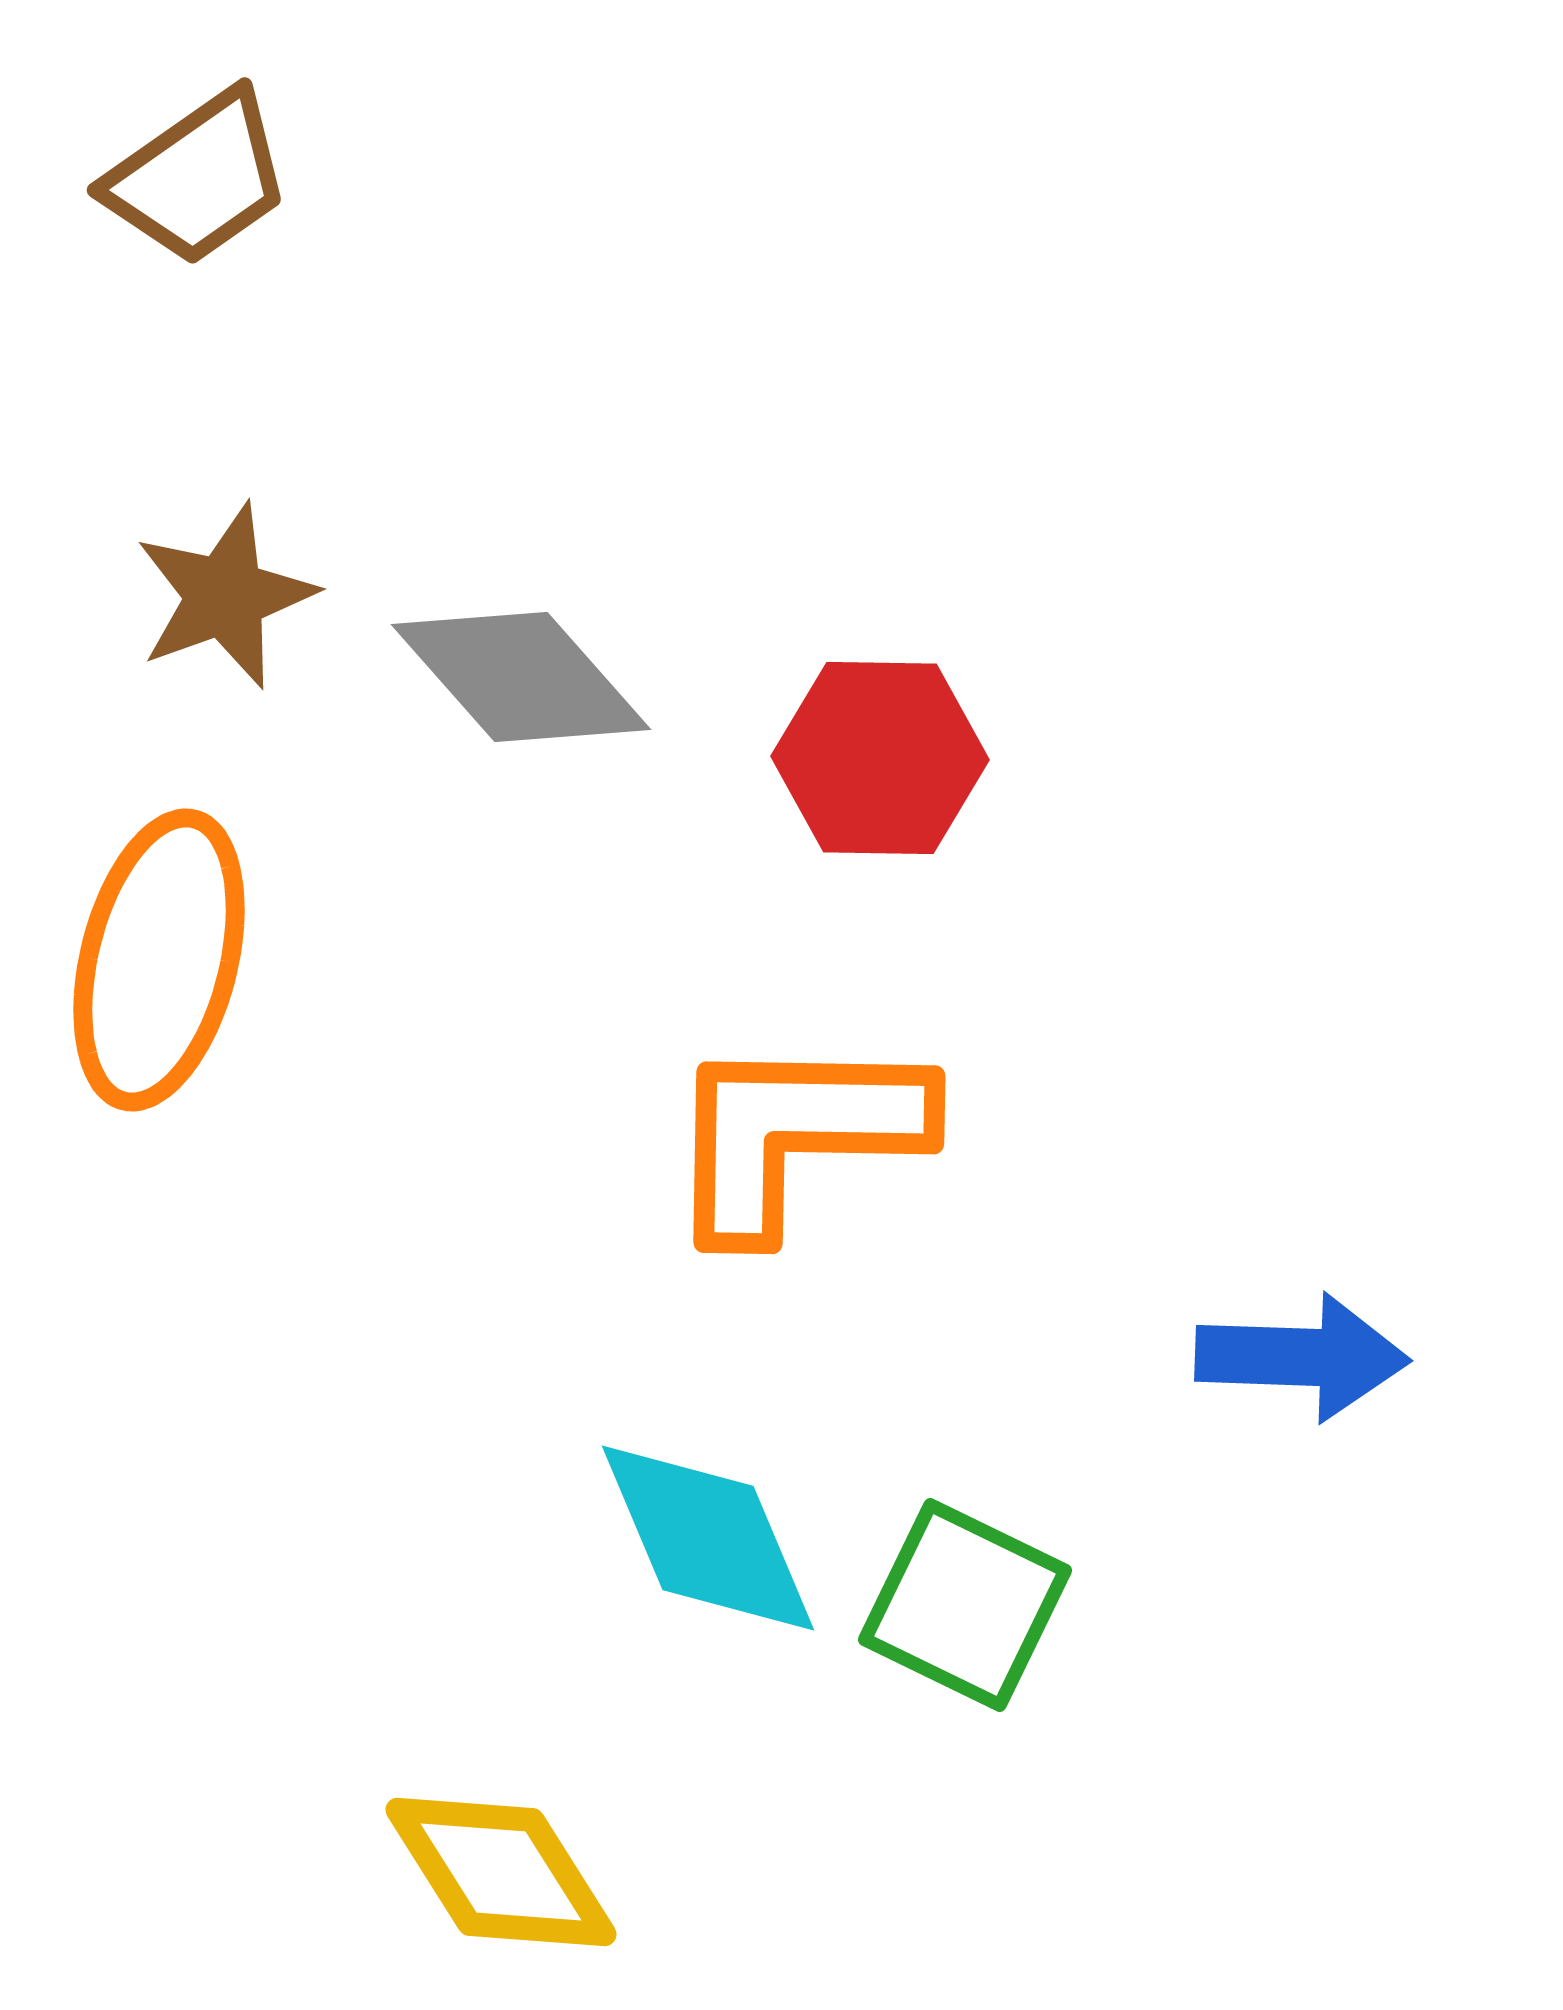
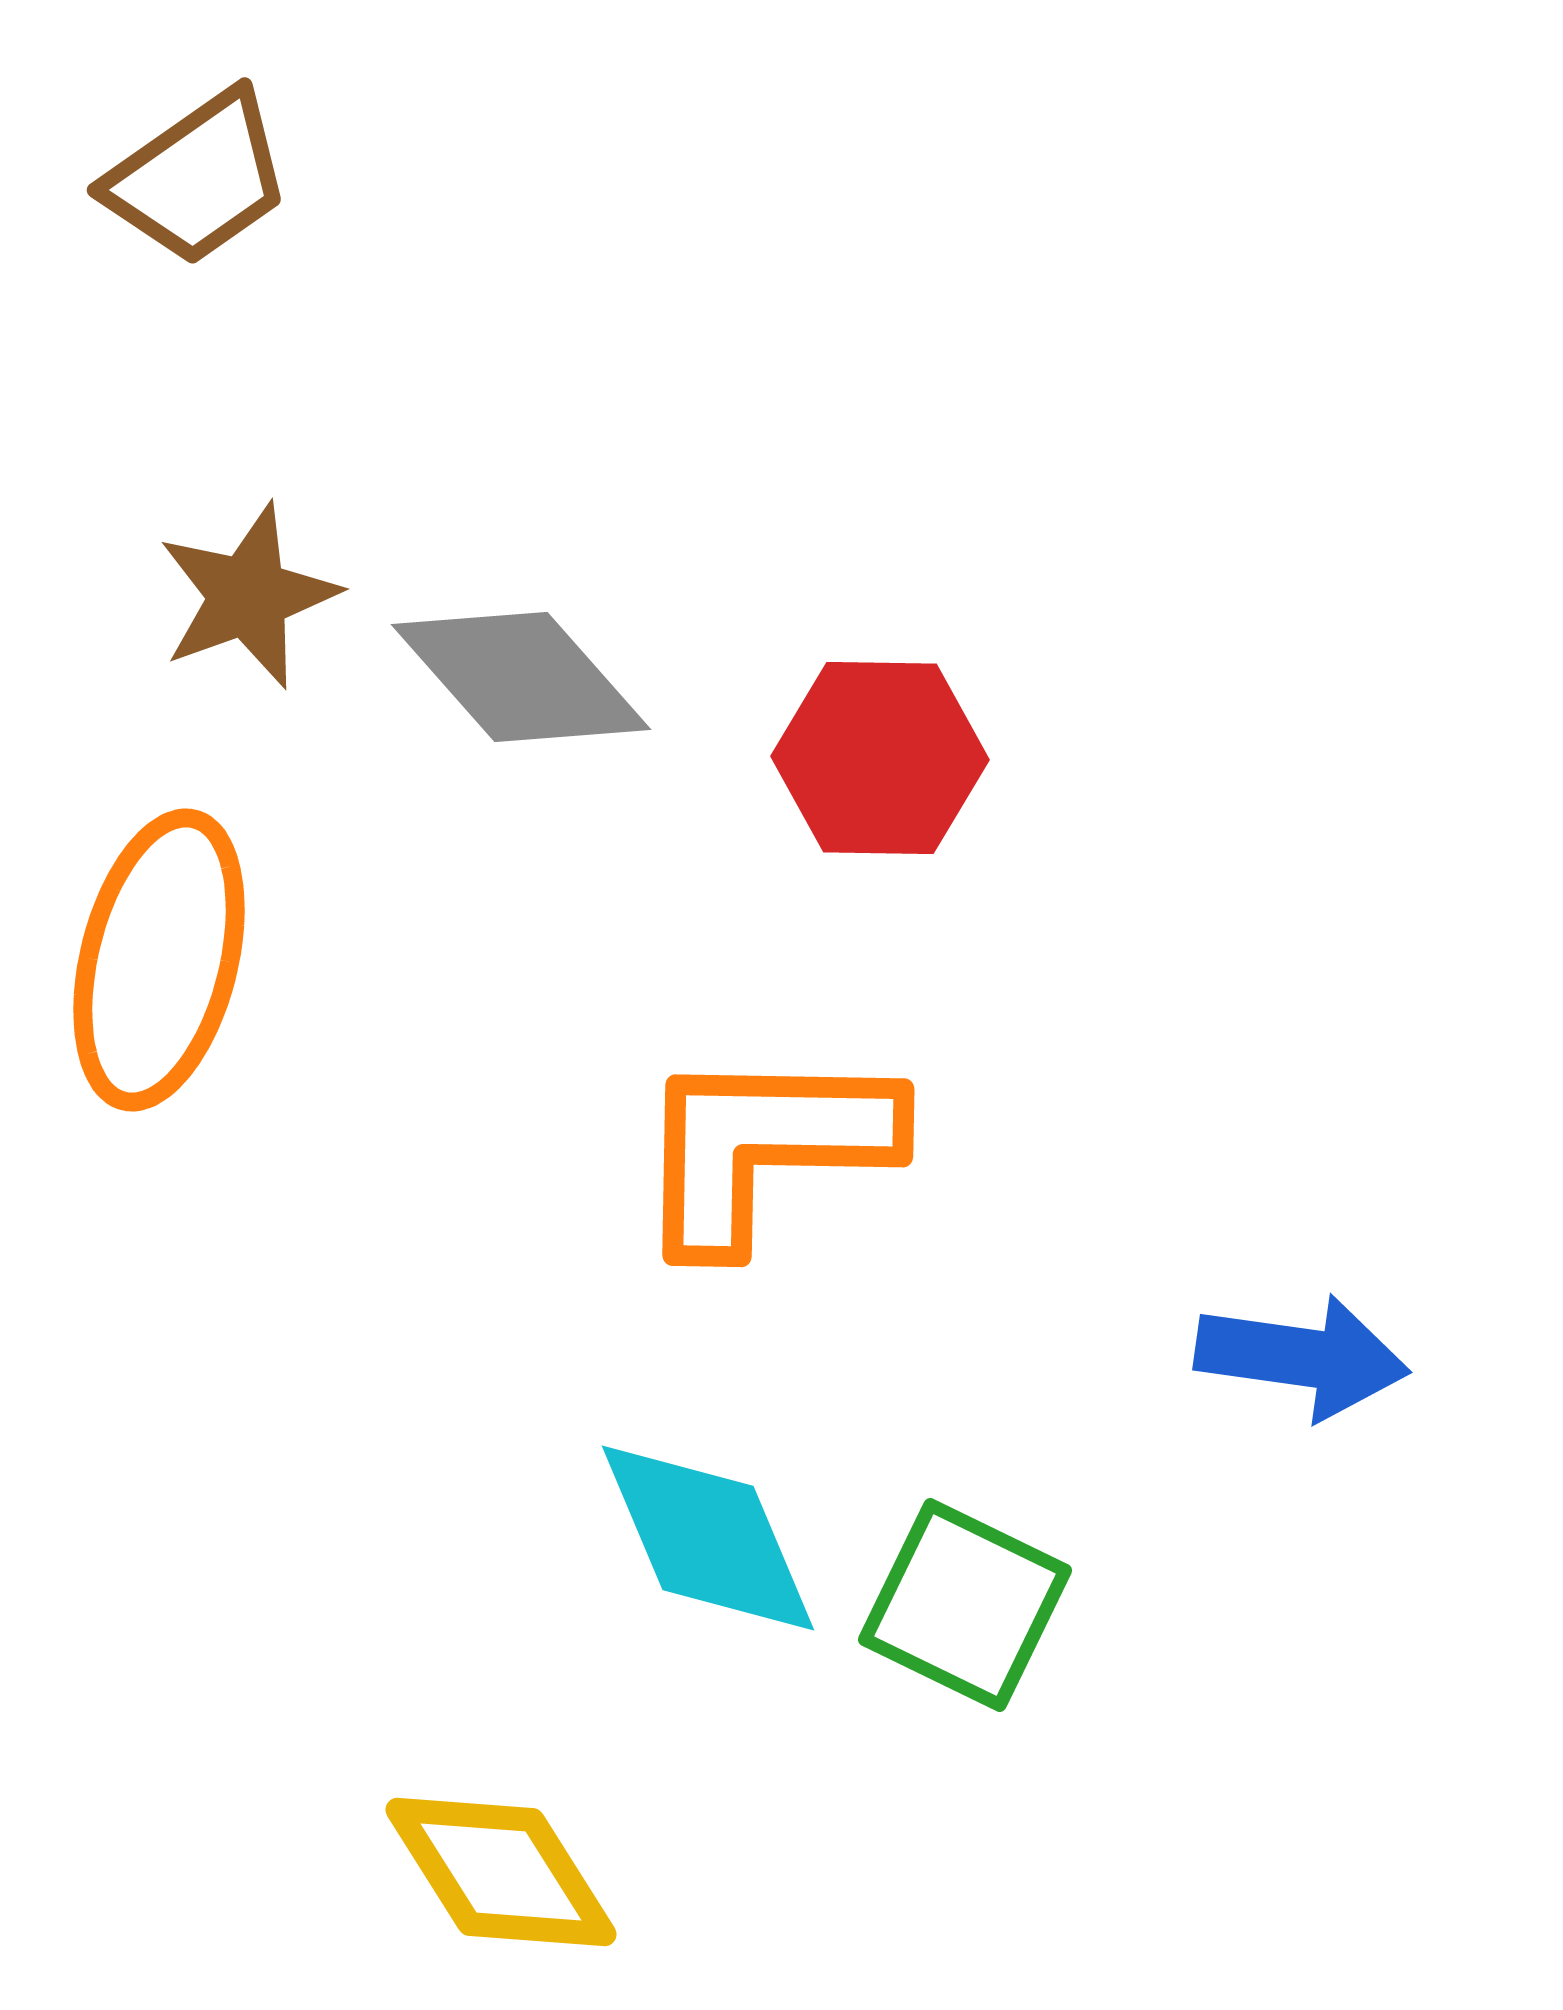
brown star: moved 23 px right
orange L-shape: moved 31 px left, 13 px down
blue arrow: rotated 6 degrees clockwise
